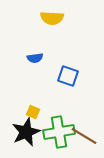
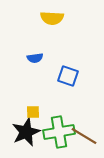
yellow square: rotated 24 degrees counterclockwise
